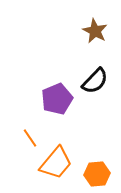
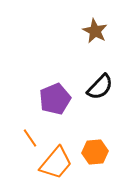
black semicircle: moved 5 px right, 6 px down
purple pentagon: moved 2 px left
orange hexagon: moved 2 px left, 22 px up
